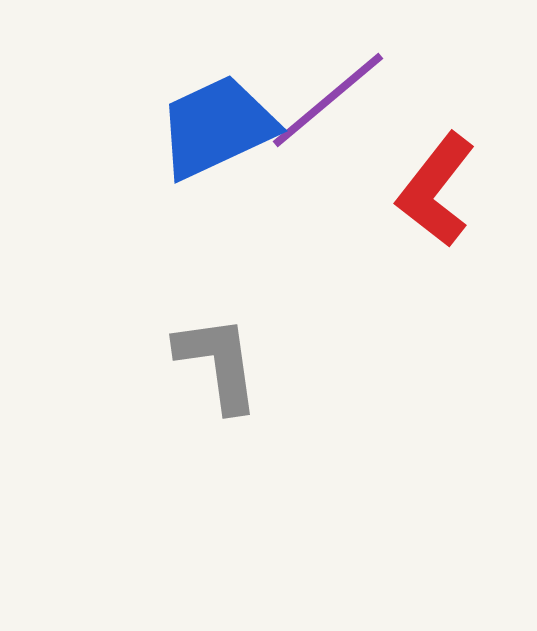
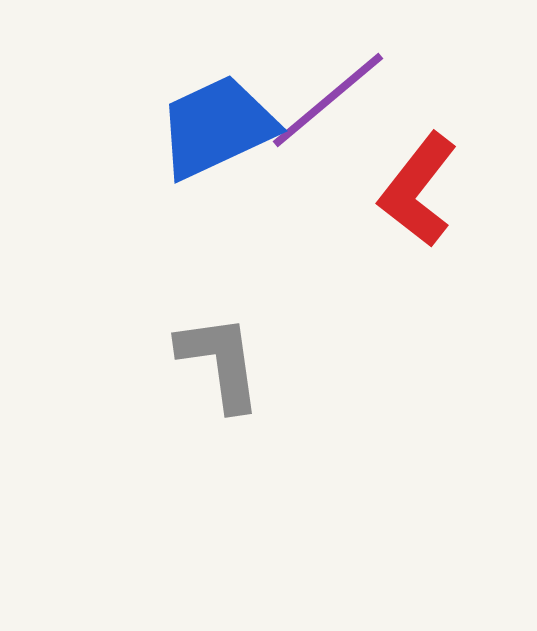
red L-shape: moved 18 px left
gray L-shape: moved 2 px right, 1 px up
